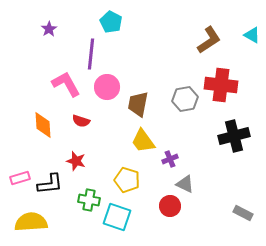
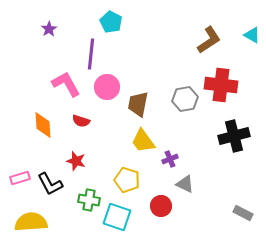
black L-shape: rotated 68 degrees clockwise
red circle: moved 9 px left
